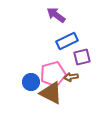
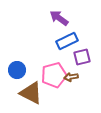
purple arrow: moved 3 px right, 3 px down
pink pentagon: moved 1 px right, 1 px down
blue circle: moved 14 px left, 12 px up
brown triangle: moved 20 px left
